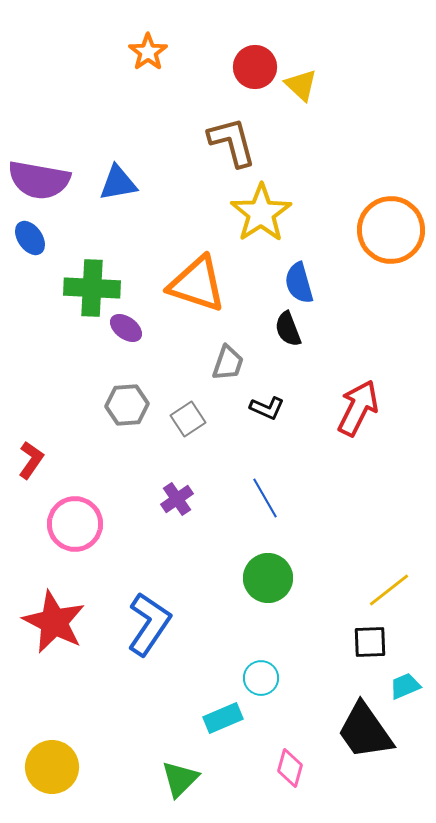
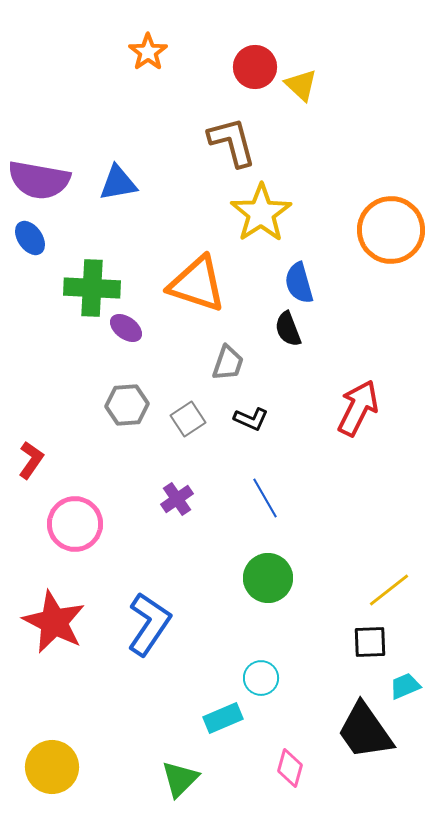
black L-shape: moved 16 px left, 11 px down
